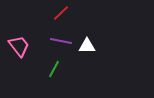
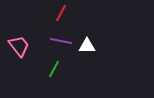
red line: rotated 18 degrees counterclockwise
